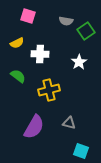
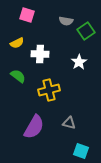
pink square: moved 1 px left, 1 px up
